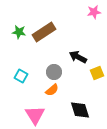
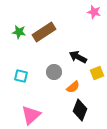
pink star: rotated 24 degrees clockwise
cyan square: rotated 16 degrees counterclockwise
orange semicircle: moved 21 px right, 3 px up
black diamond: rotated 40 degrees clockwise
pink triangle: moved 4 px left; rotated 20 degrees clockwise
